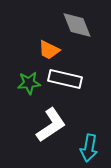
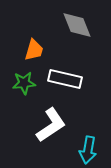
orange trapezoid: moved 15 px left; rotated 100 degrees counterclockwise
green star: moved 5 px left
cyan arrow: moved 1 px left, 2 px down
